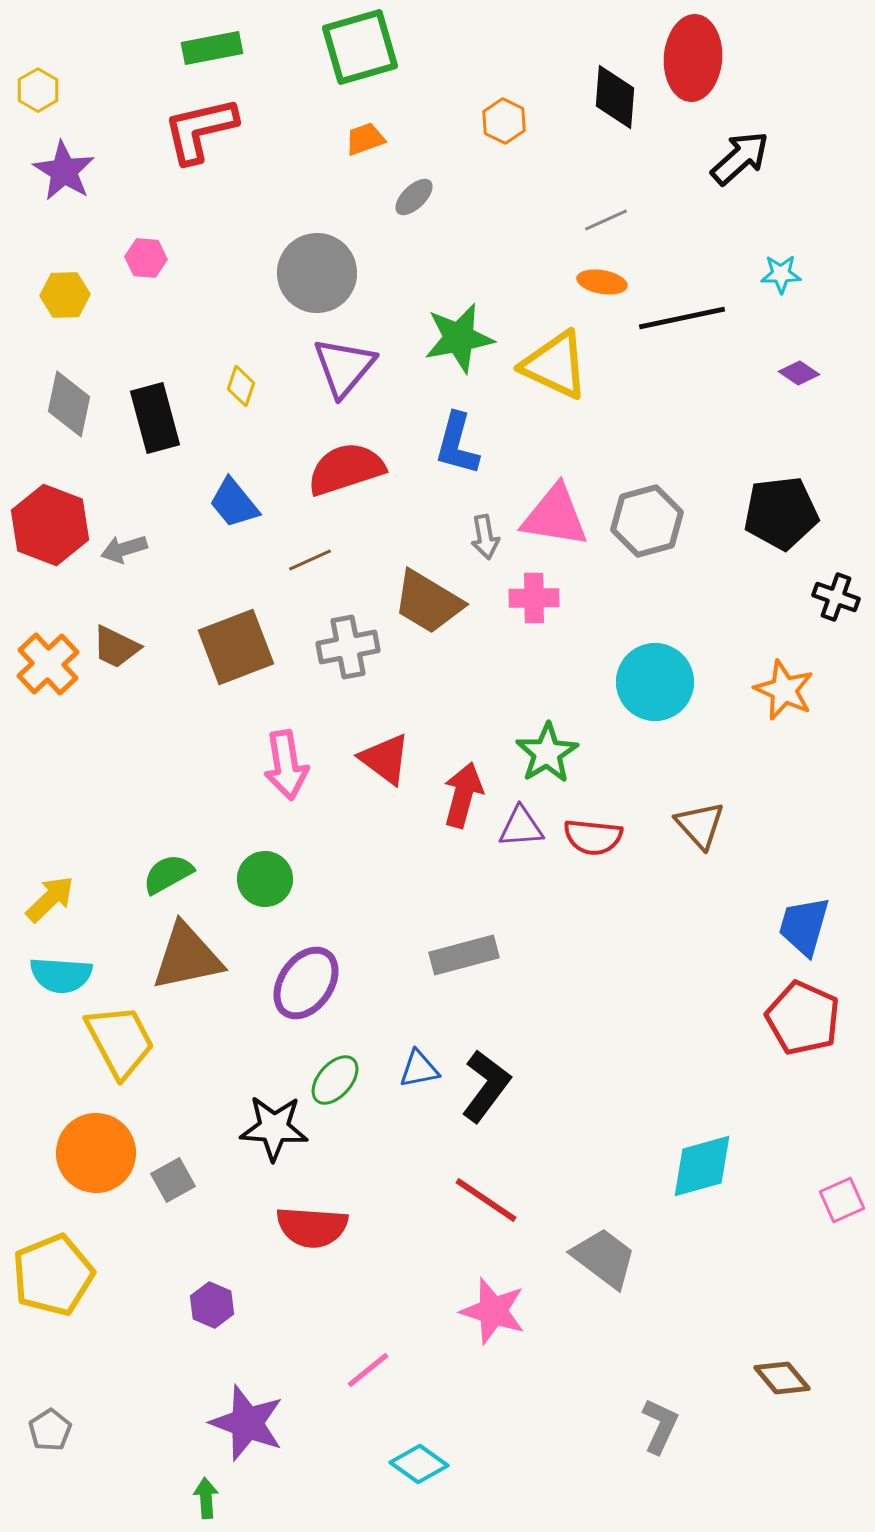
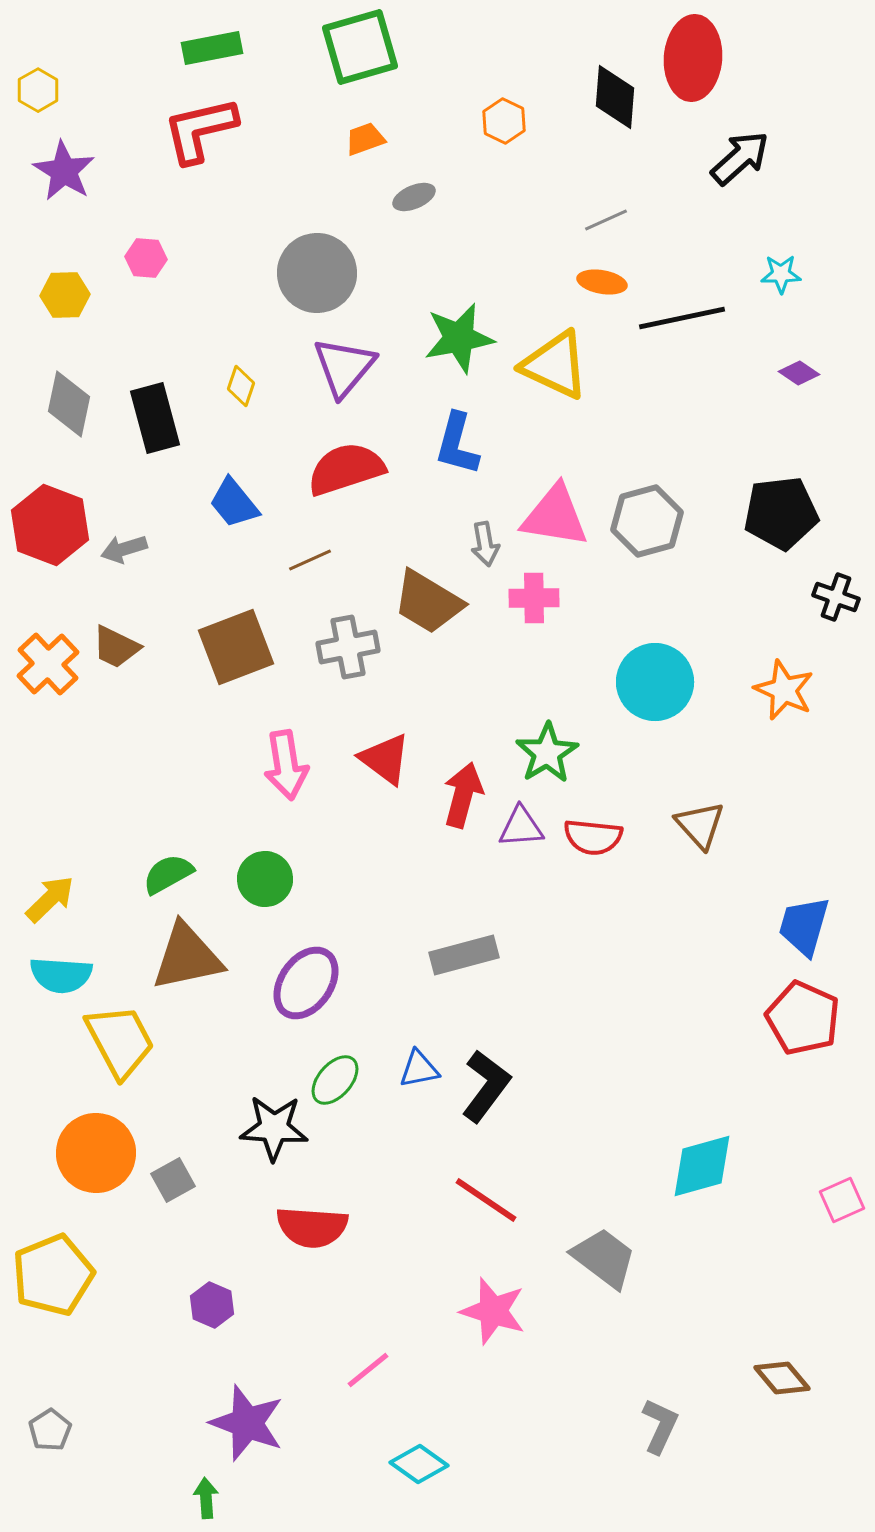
gray ellipse at (414, 197): rotated 21 degrees clockwise
gray arrow at (485, 537): moved 7 px down
